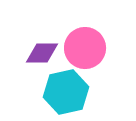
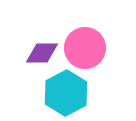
cyan hexagon: moved 1 px down; rotated 15 degrees counterclockwise
